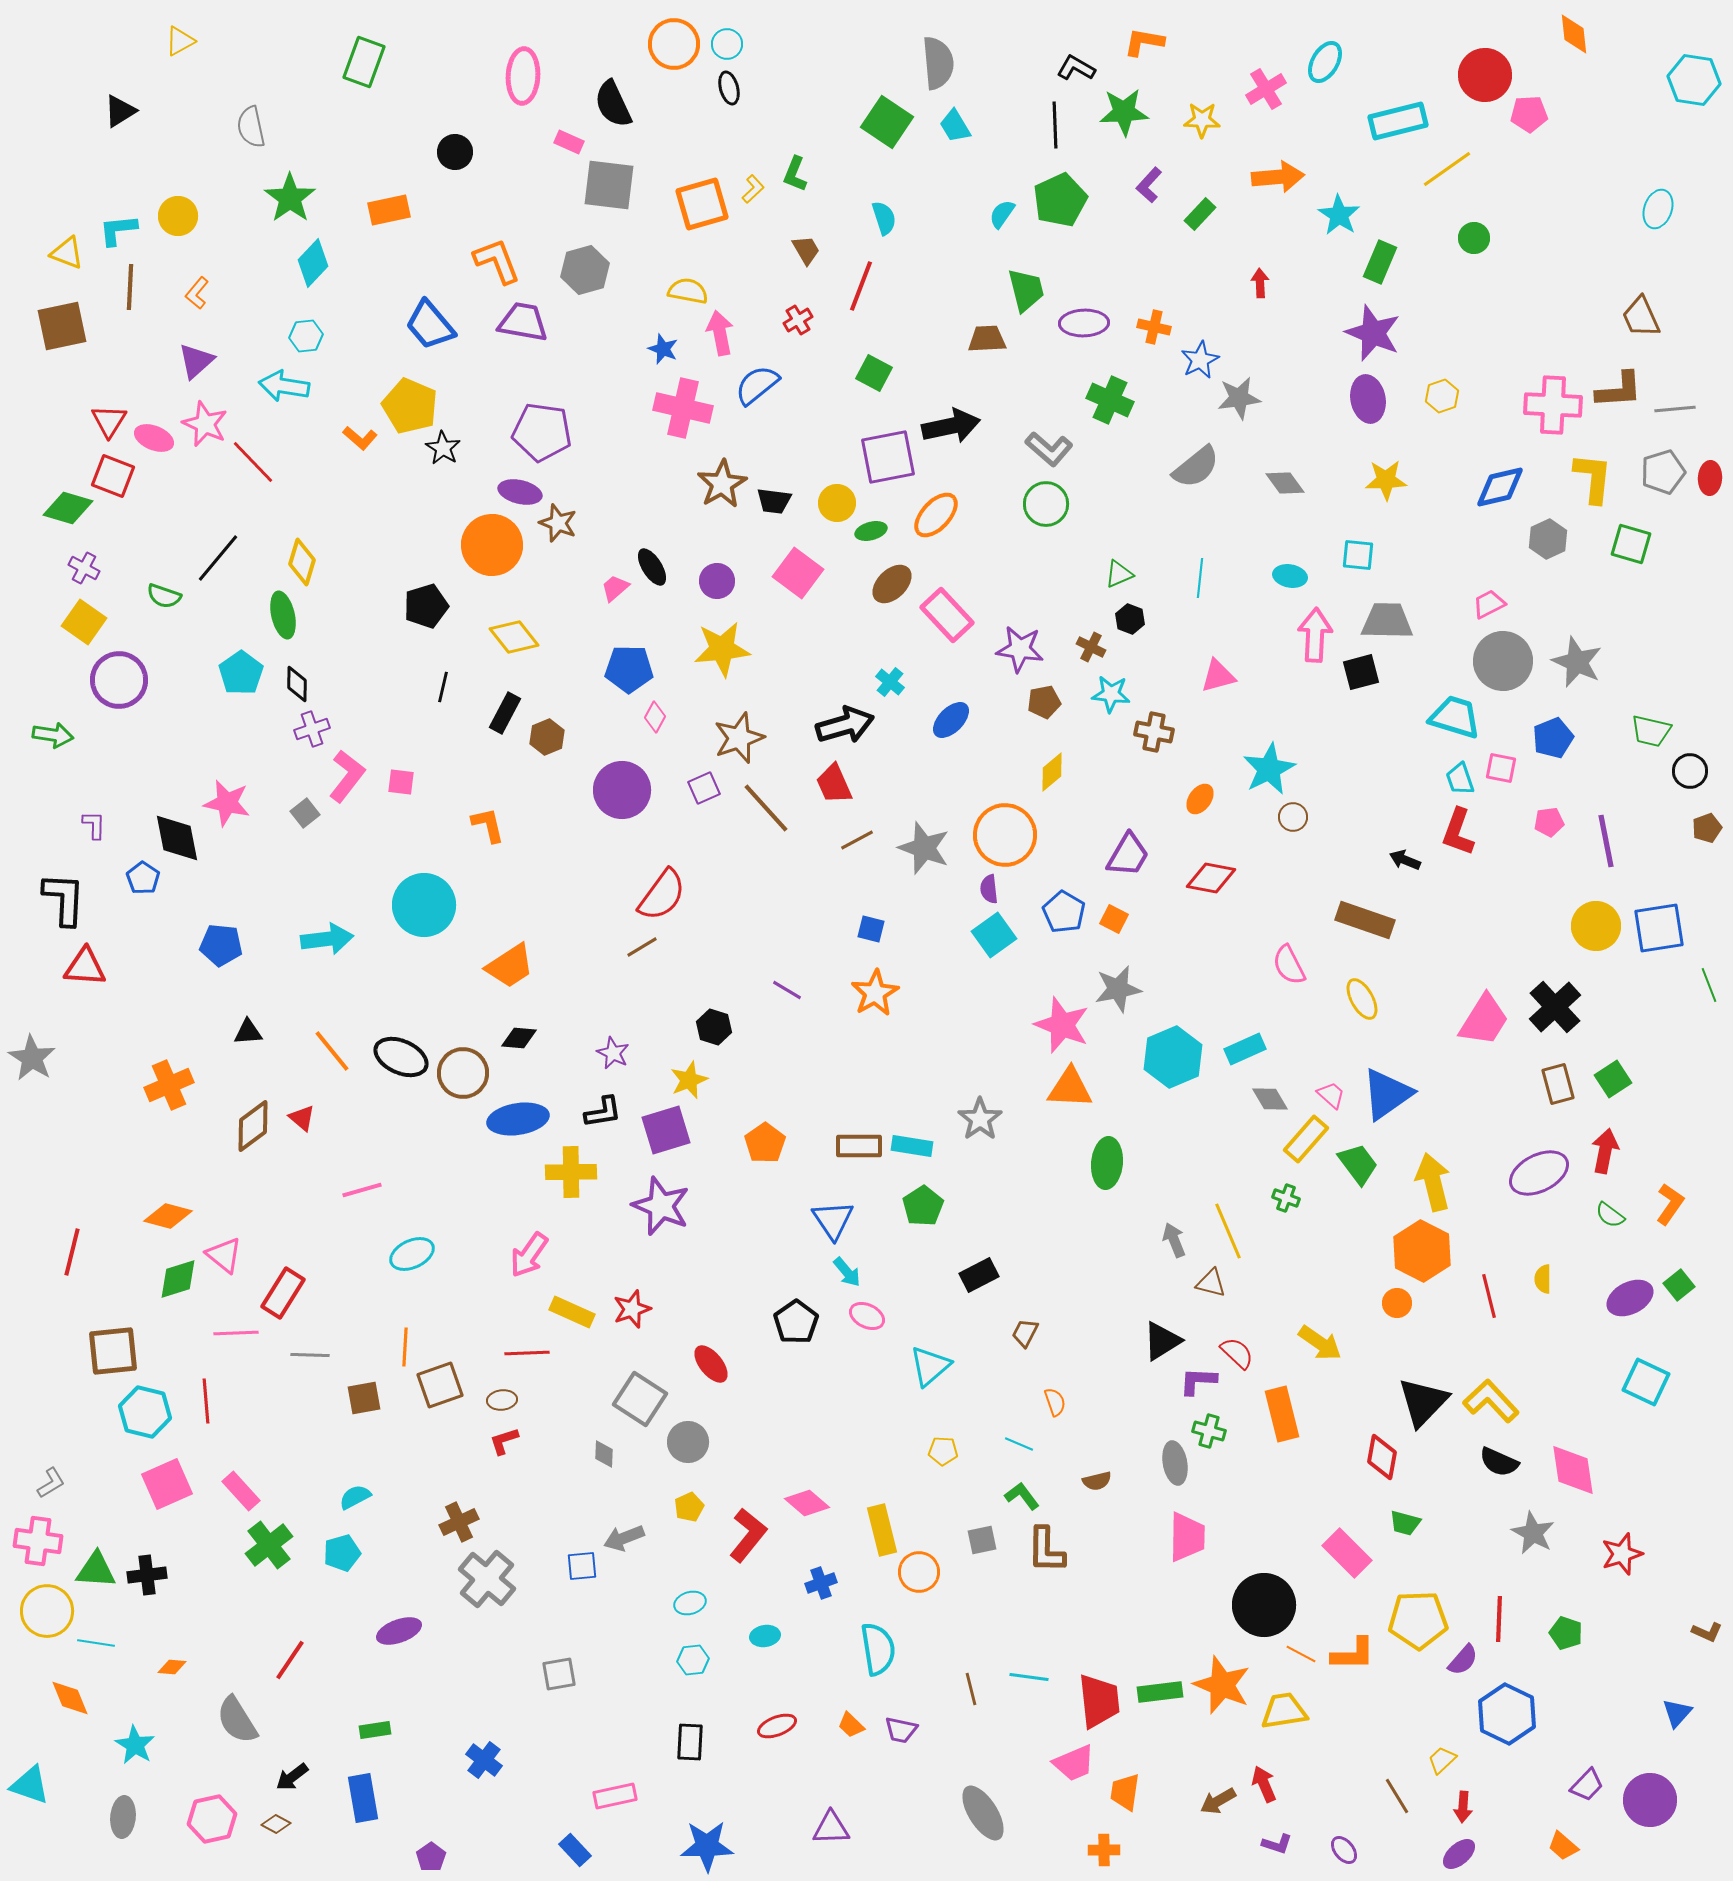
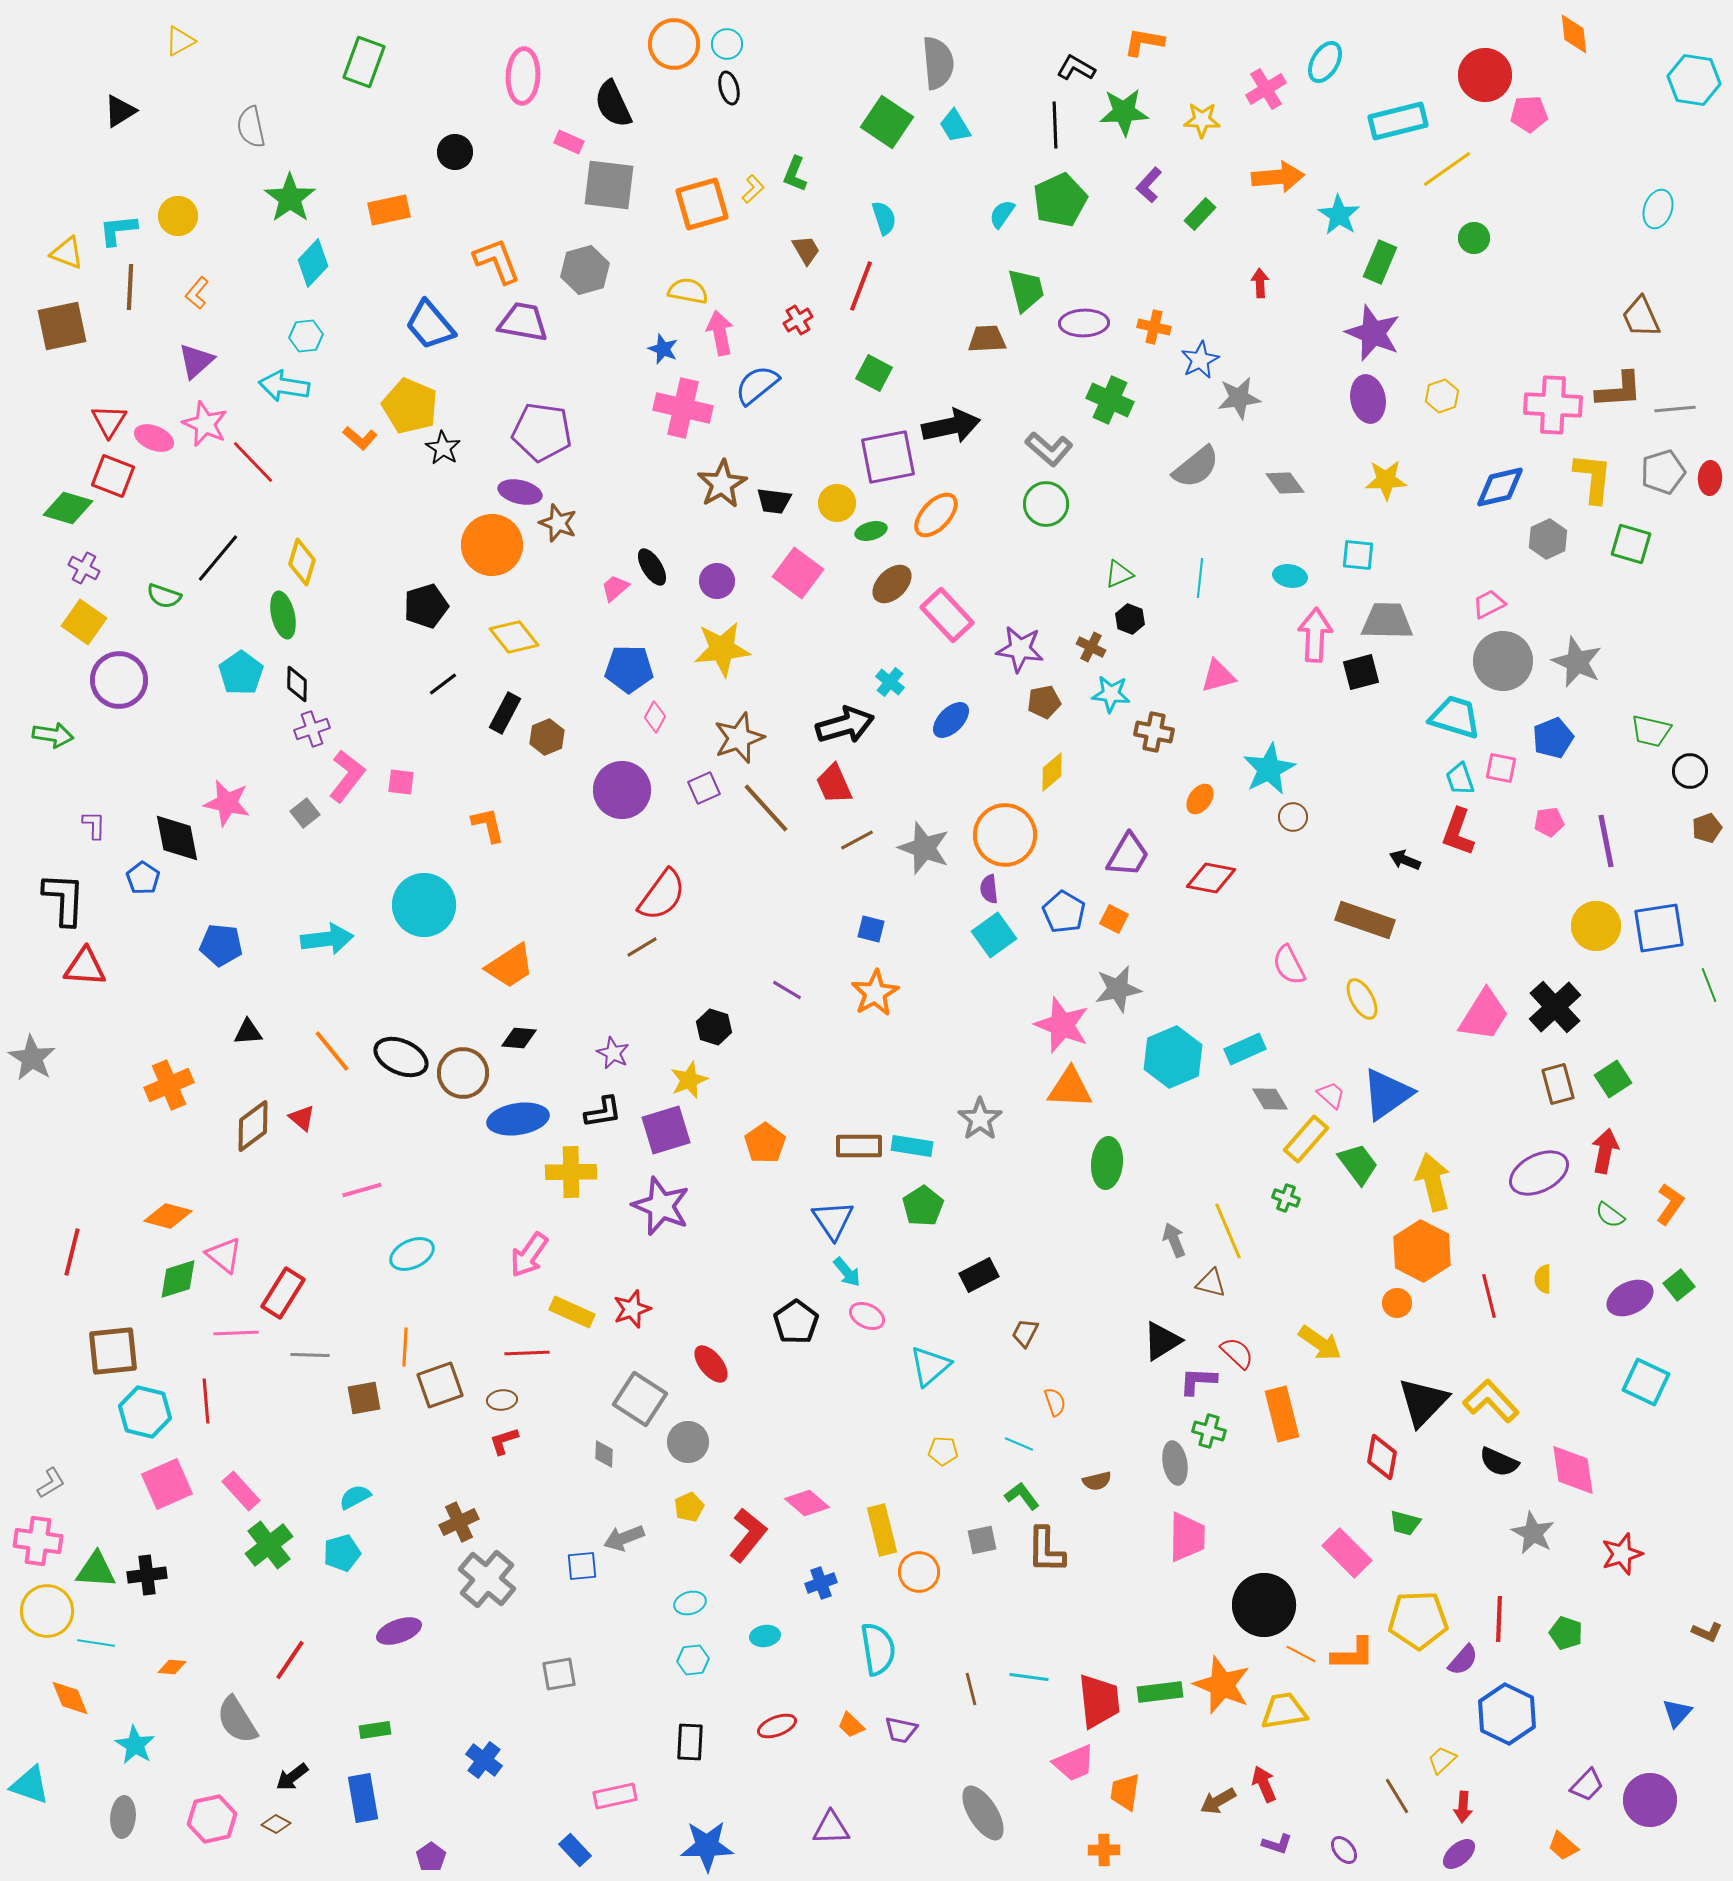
black line at (443, 687): moved 3 px up; rotated 40 degrees clockwise
pink trapezoid at (1484, 1020): moved 5 px up
